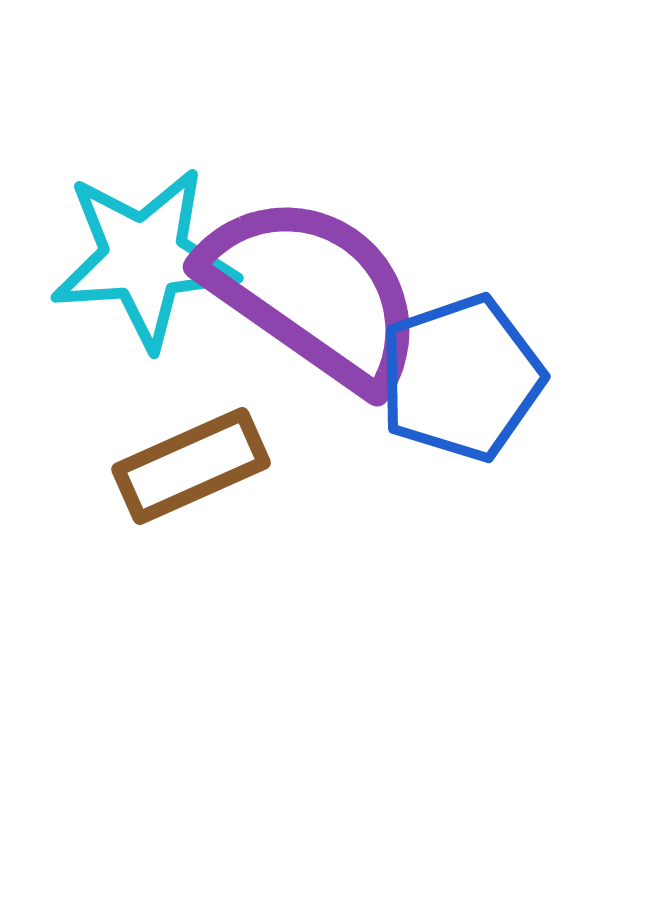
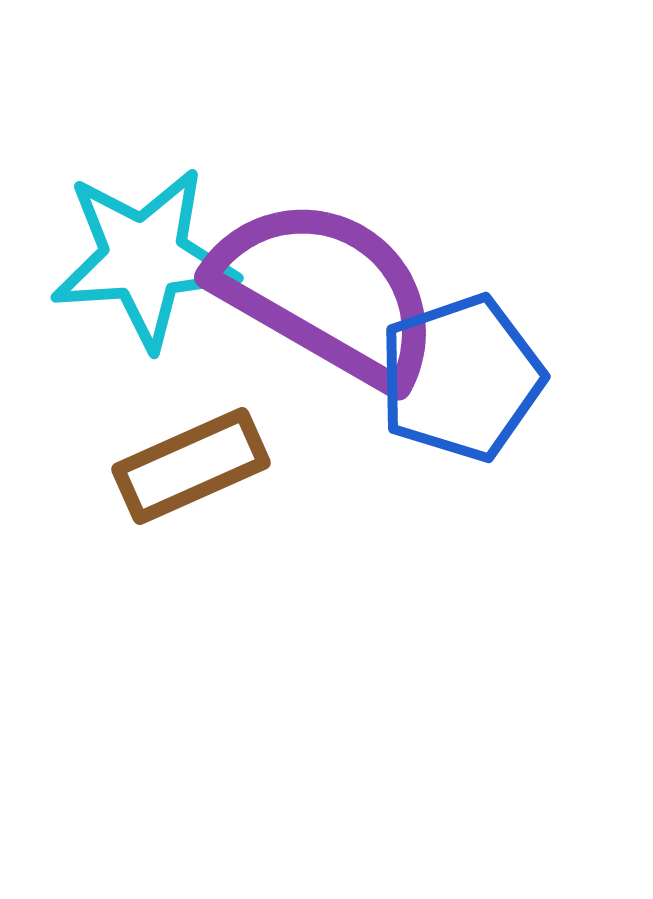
purple semicircle: moved 13 px right; rotated 5 degrees counterclockwise
